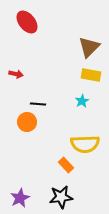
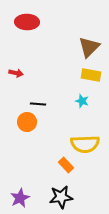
red ellipse: rotated 50 degrees counterclockwise
red arrow: moved 1 px up
cyan star: rotated 24 degrees counterclockwise
